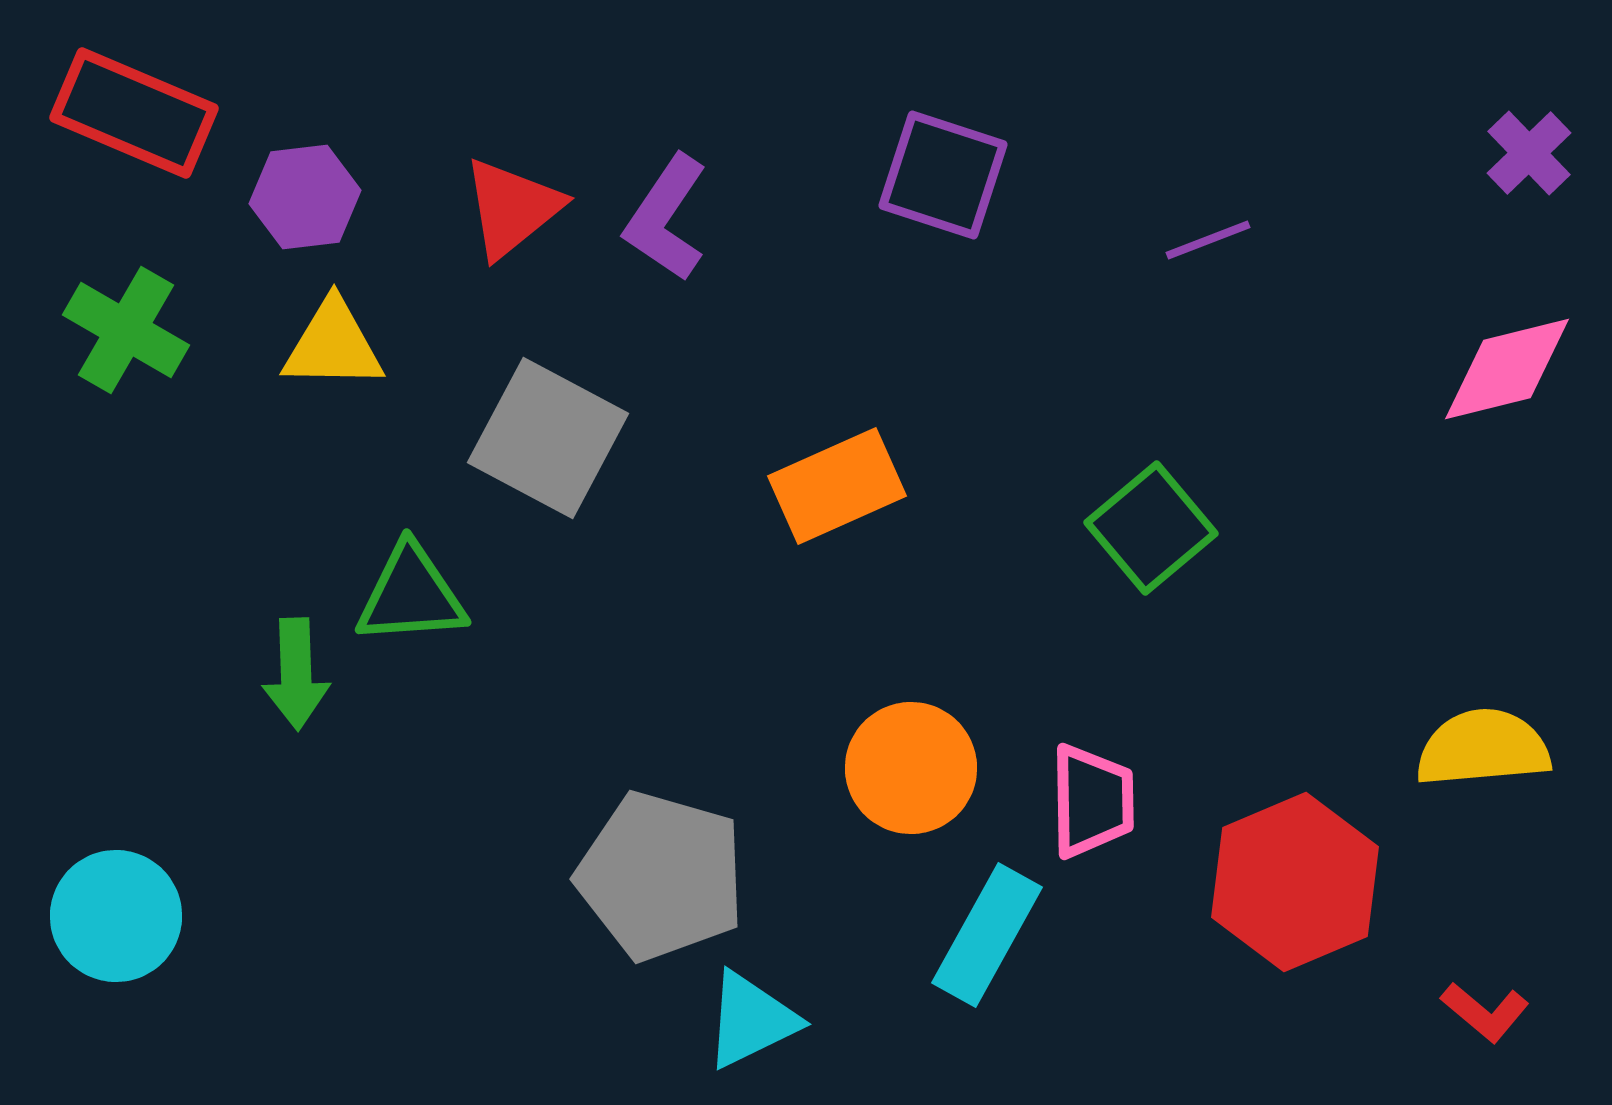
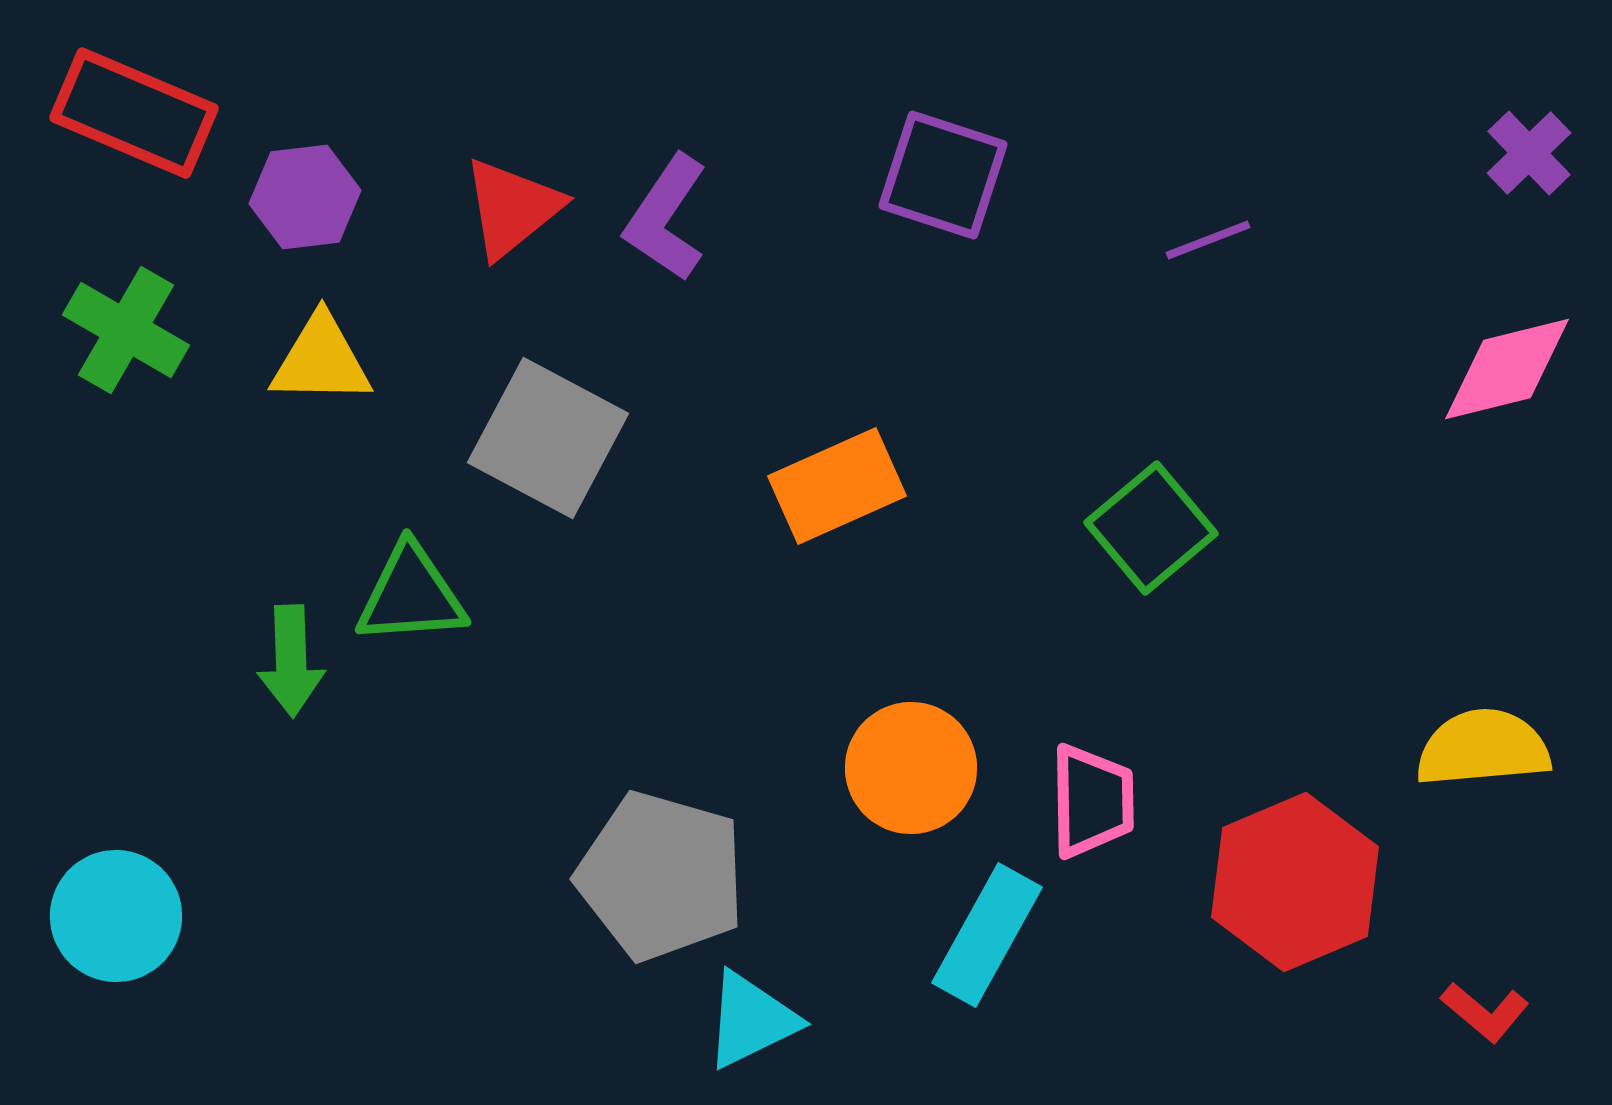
yellow triangle: moved 12 px left, 15 px down
green arrow: moved 5 px left, 13 px up
